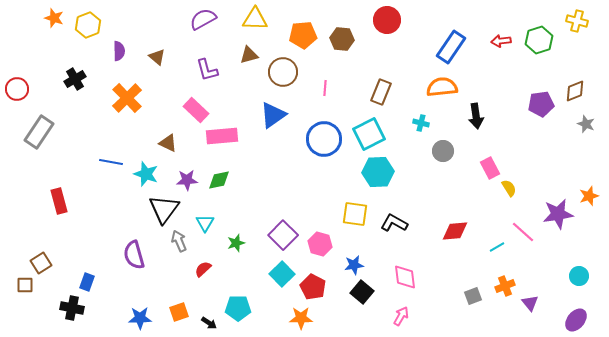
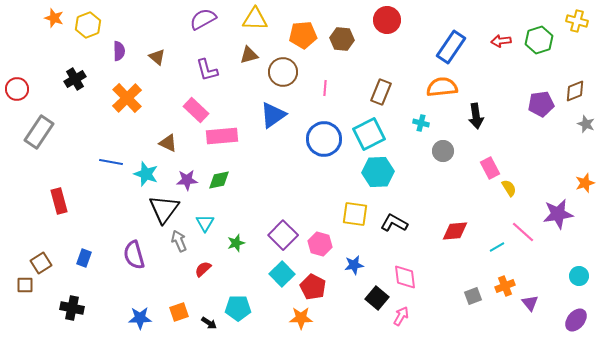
orange star at (589, 196): moved 4 px left, 13 px up
blue rectangle at (87, 282): moved 3 px left, 24 px up
black square at (362, 292): moved 15 px right, 6 px down
